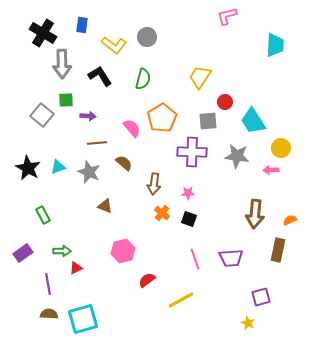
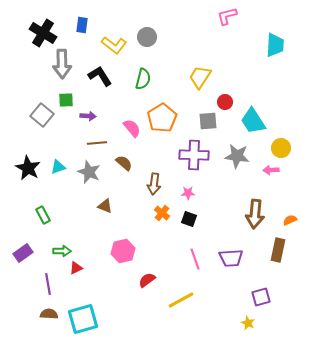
purple cross at (192, 152): moved 2 px right, 3 px down
